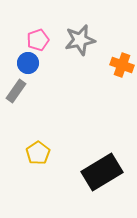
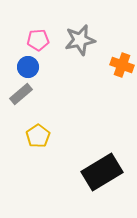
pink pentagon: rotated 15 degrees clockwise
blue circle: moved 4 px down
gray rectangle: moved 5 px right, 3 px down; rotated 15 degrees clockwise
yellow pentagon: moved 17 px up
